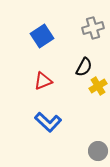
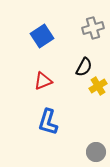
blue L-shape: rotated 64 degrees clockwise
gray circle: moved 2 px left, 1 px down
